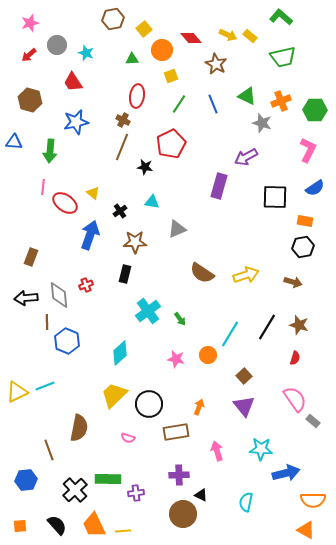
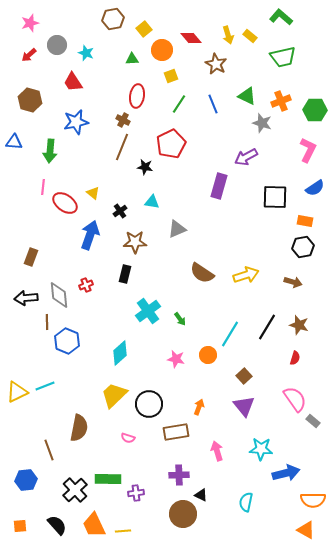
yellow arrow at (228, 35): rotated 48 degrees clockwise
